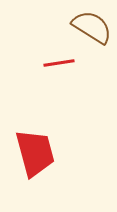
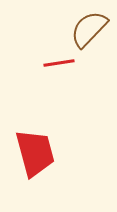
brown semicircle: moved 3 px left, 2 px down; rotated 78 degrees counterclockwise
